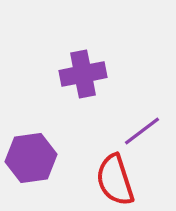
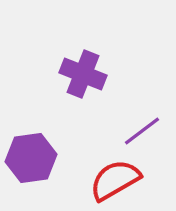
purple cross: rotated 33 degrees clockwise
red semicircle: rotated 78 degrees clockwise
